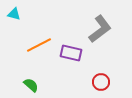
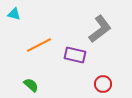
purple rectangle: moved 4 px right, 2 px down
red circle: moved 2 px right, 2 px down
